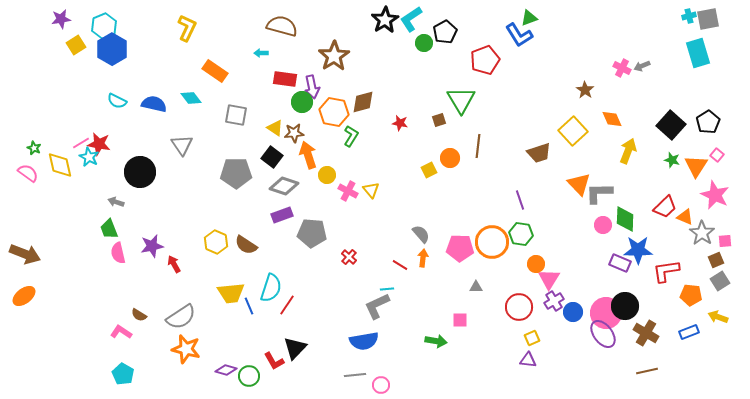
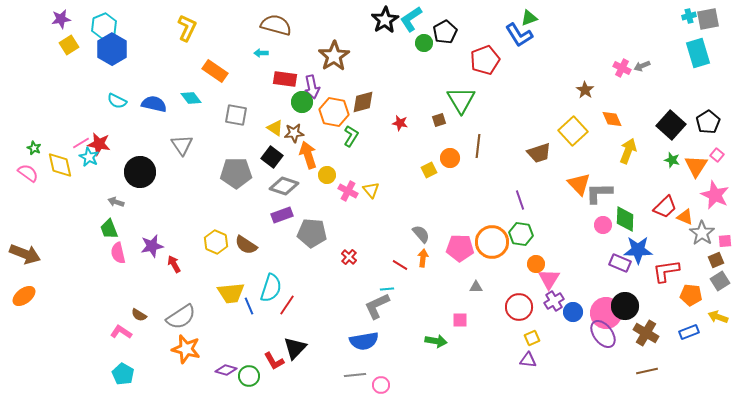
brown semicircle at (282, 26): moved 6 px left, 1 px up
yellow square at (76, 45): moved 7 px left
